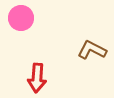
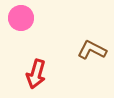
red arrow: moved 1 px left, 4 px up; rotated 12 degrees clockwise
